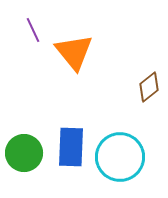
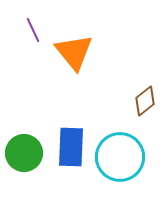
brown diamond: moved 4 px left, 14 px down
